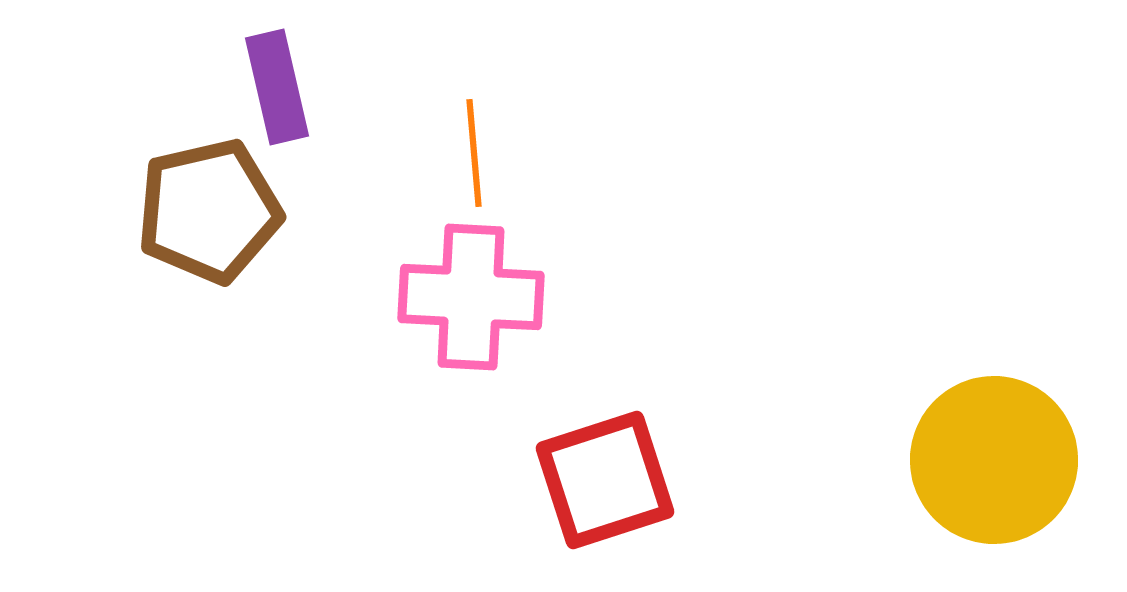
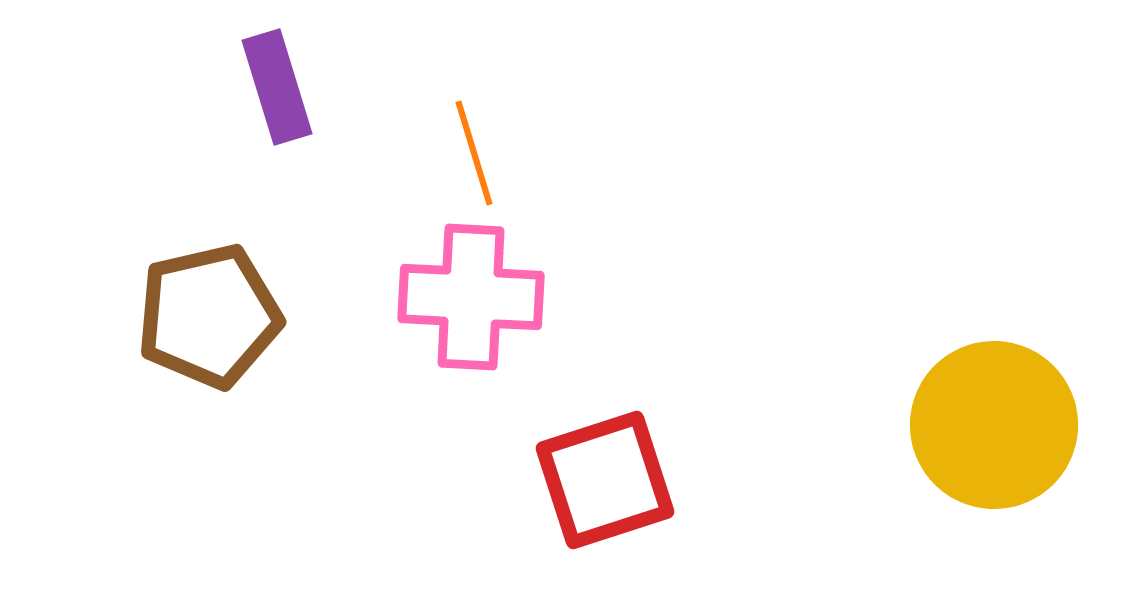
purple rectangle: rotated 4 degrees counterclockwise
orange line: rotated 12 degrees counterclockwise
brown pentagon: moved 105 px down
yellow circle: moved 35 px up
